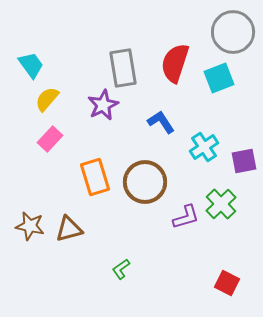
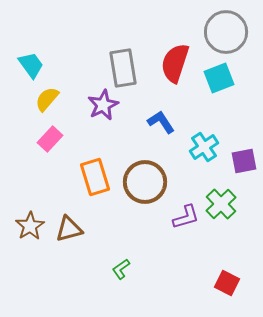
gray circle: moved 7 px left
brown star: rotated 28 degrees clockwise
